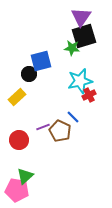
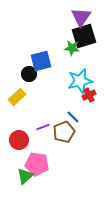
brown pentagon: moved 4 px right, 1 px down; rotated 25 degrees clockwise
pink pentagon: moved 20 px right, 26 px up
